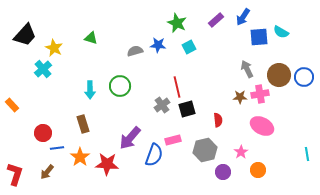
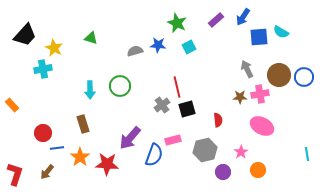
cyan cross: rotated 30 degrees clockwise
